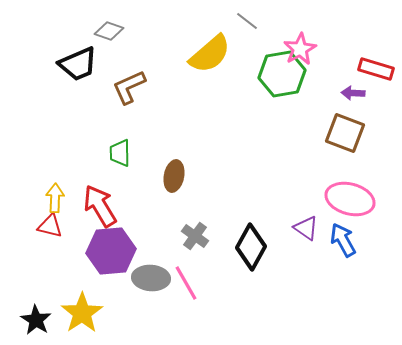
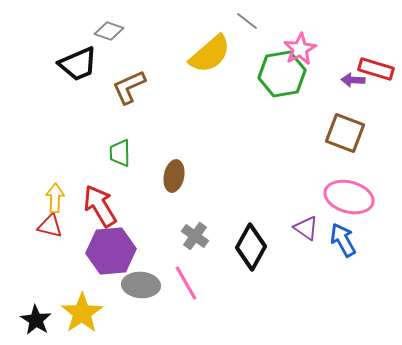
purple arrow: moved 13 px up
pink ellipse: moved 1 px left, 2 px up
gray ellipse: moved 10 px left, 7 px down
